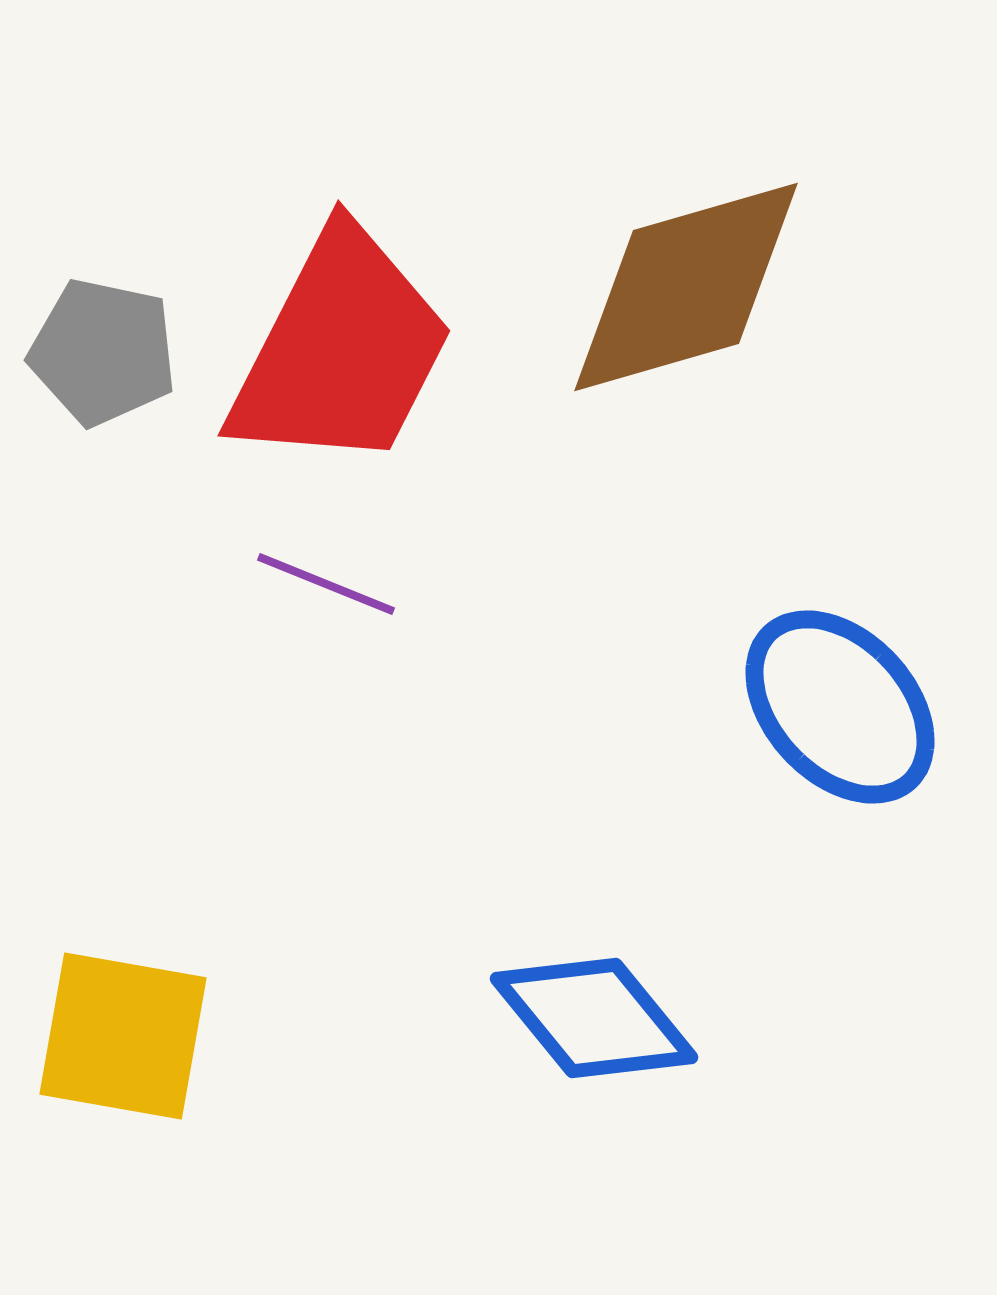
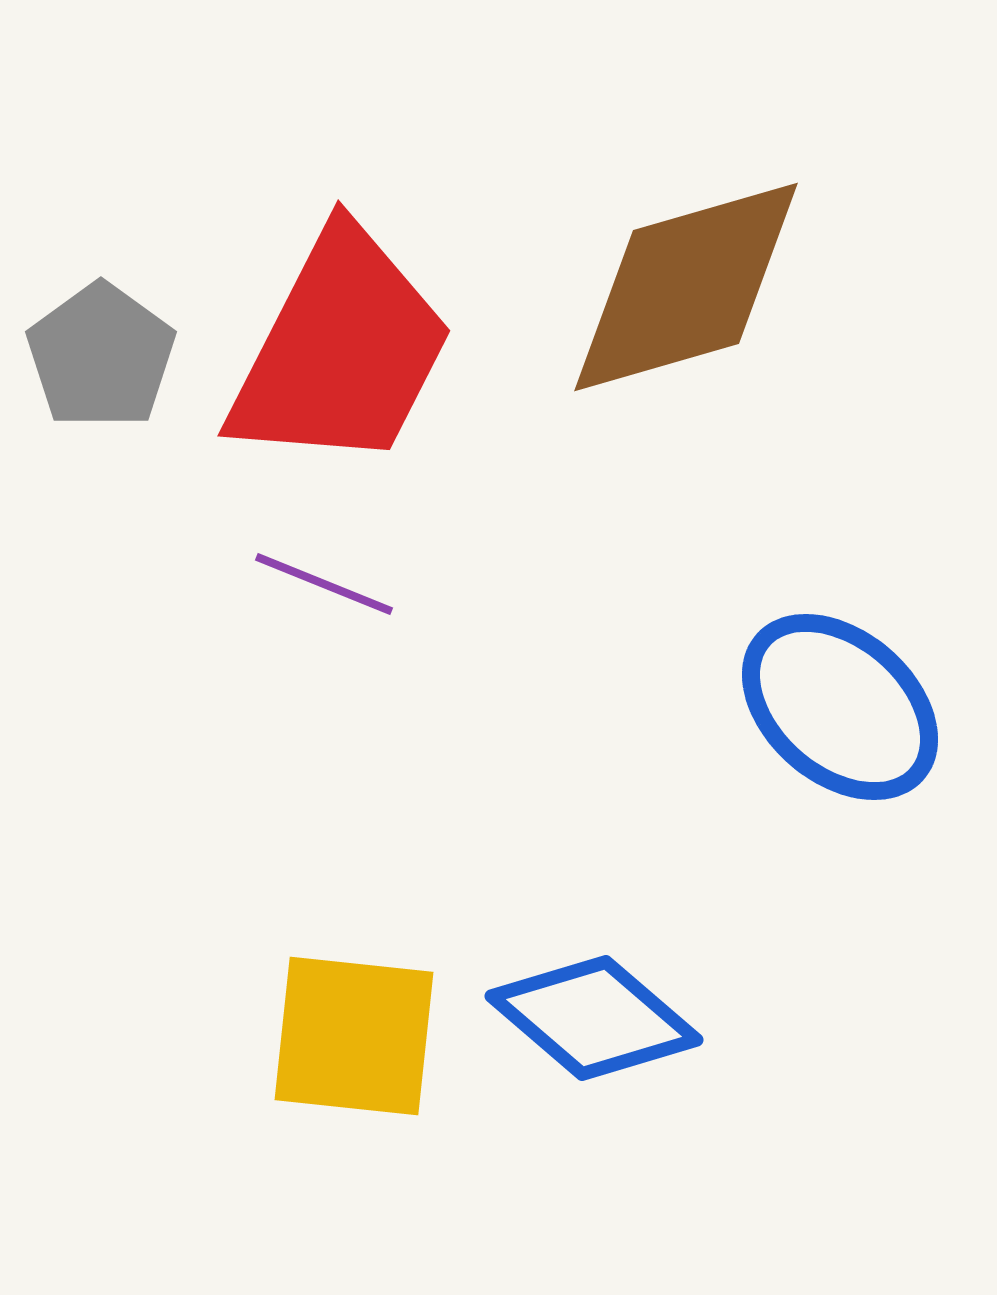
gray pentagon: moved 2 px left, 4 px down; rotated 24 degrees clockwise
purple line: moved 2 px left
blue ellipse: rotated 6 degrees counterclockwise
blue diamond: rotated 10 degrees counterclockwise
yellow square: moved 231 px right; rotated 4 degrees counterclockwise
